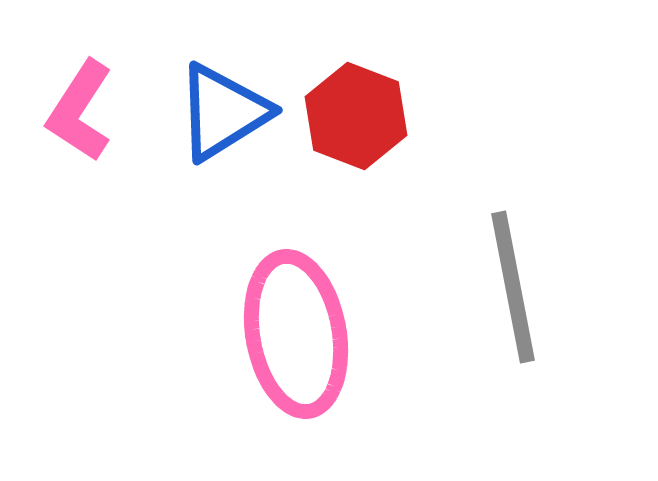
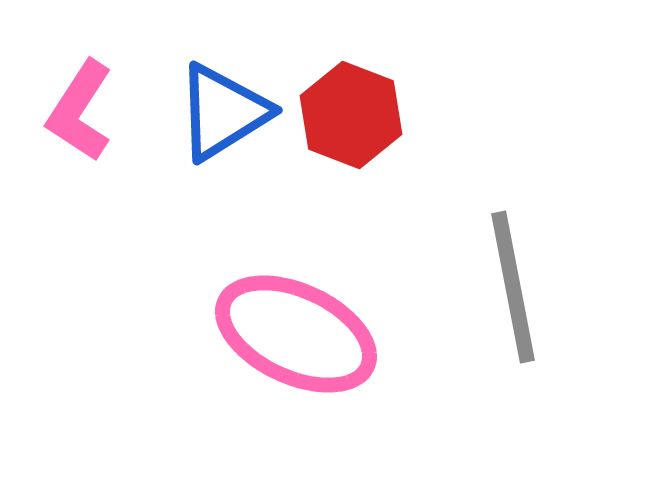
red hexagon: moved 5 px left, 1 px up
pink ellipse: rotated 55 degrees counterclockwise
